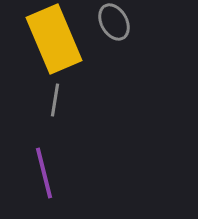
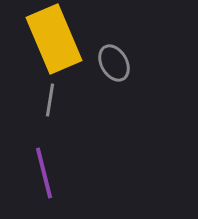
gray ellipse: moved 41 px down
gray line: moved 5 px left
